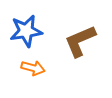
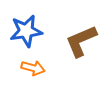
brown L-shape: moved 1 px right
